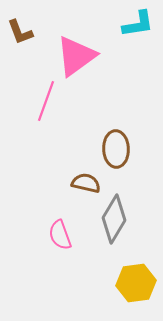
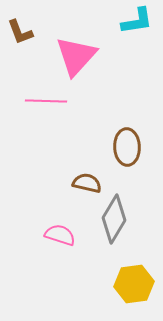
cyan L-shape: moved 1 px left, 3 px up
pink triangle: rotated 12 degrees counterclockwise
pink line: rotated 72 degrees clockwise
brown ellipse: moved 11 px right, 2 px up
brown semicircle: moved 1 px right
pink semicircle: rotated 128 degrees clockwise
yellow hexagon: moved 2 px left, 1 px down
